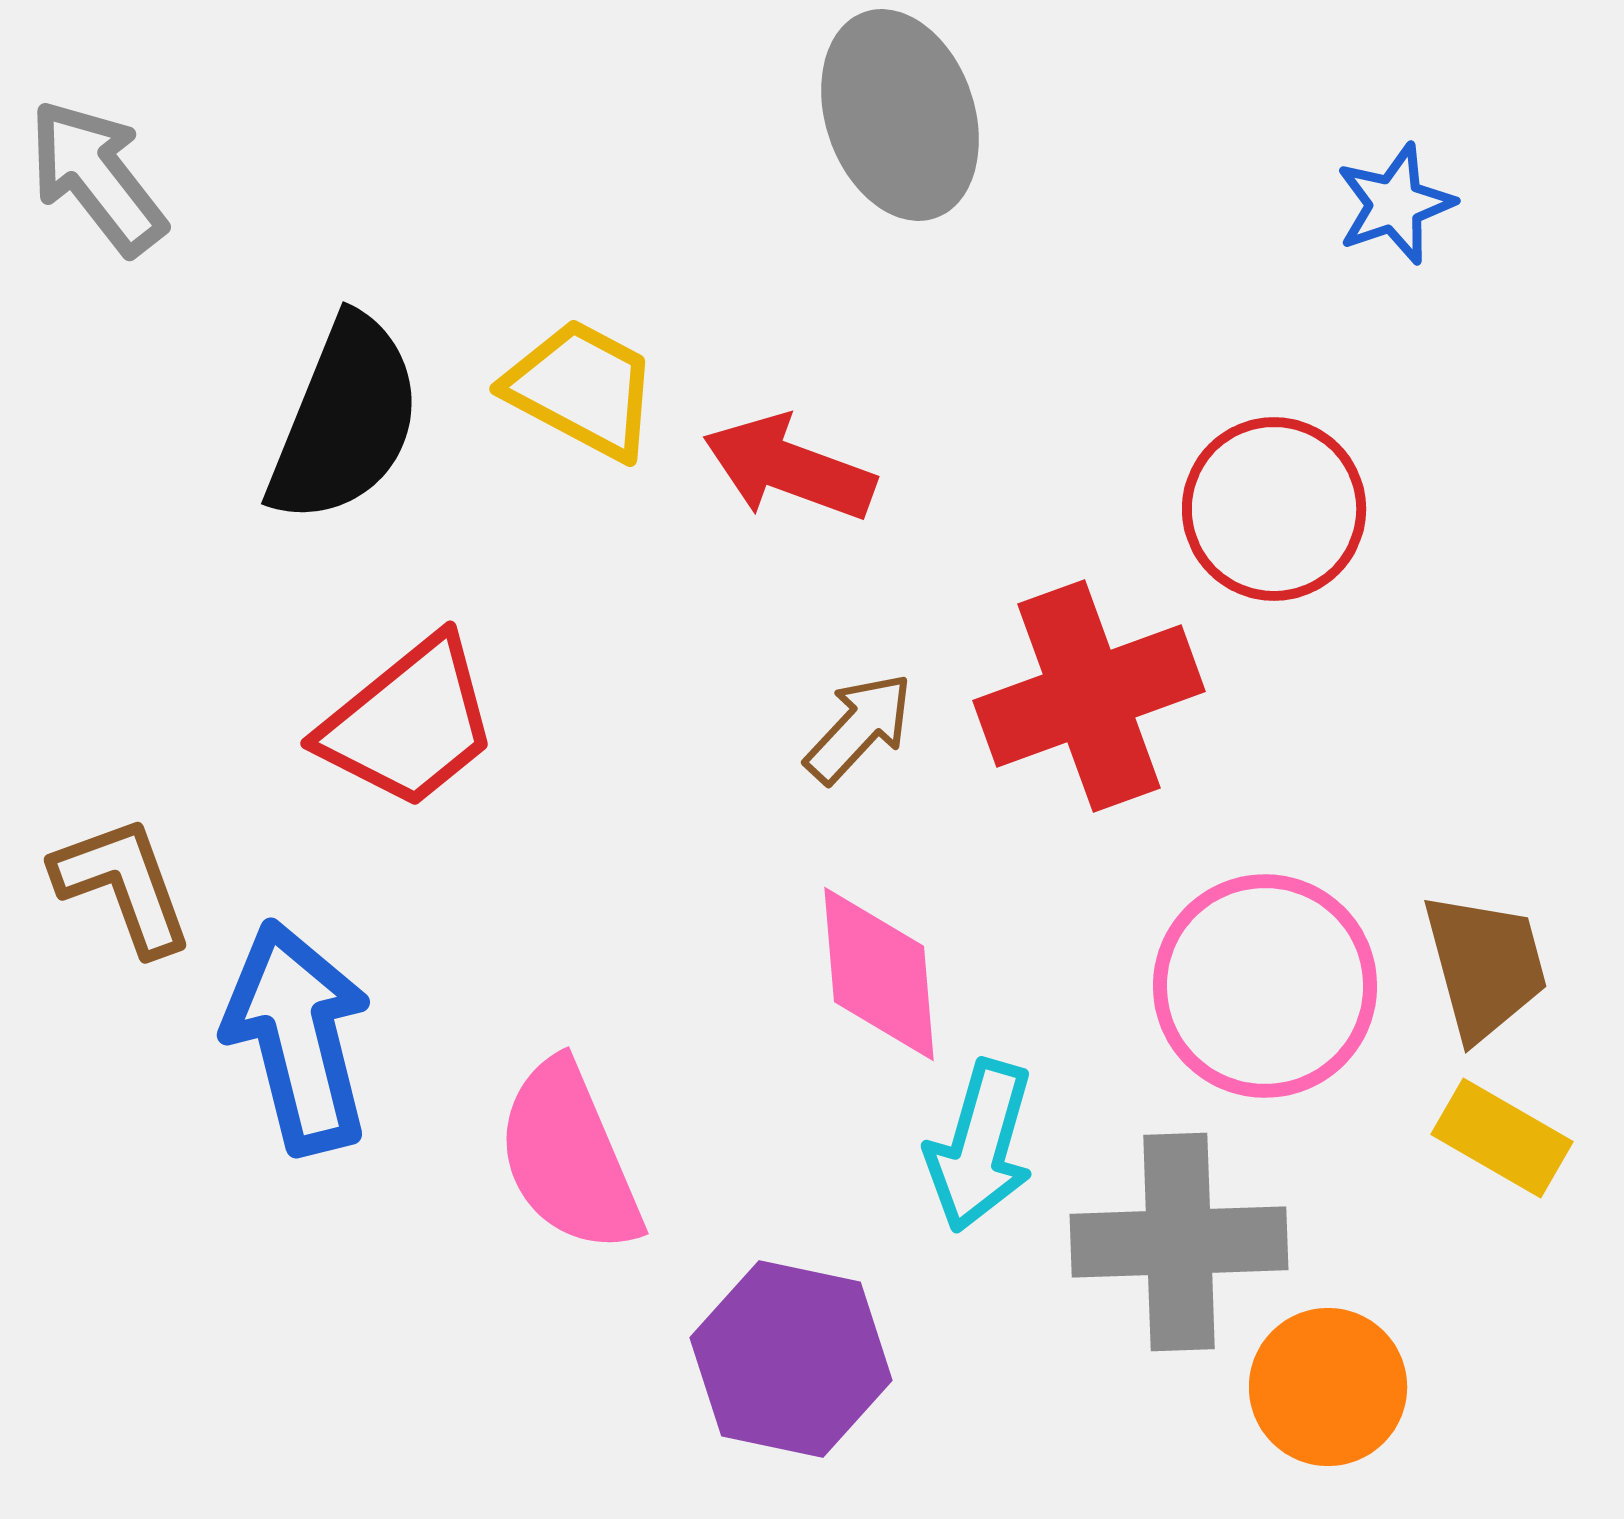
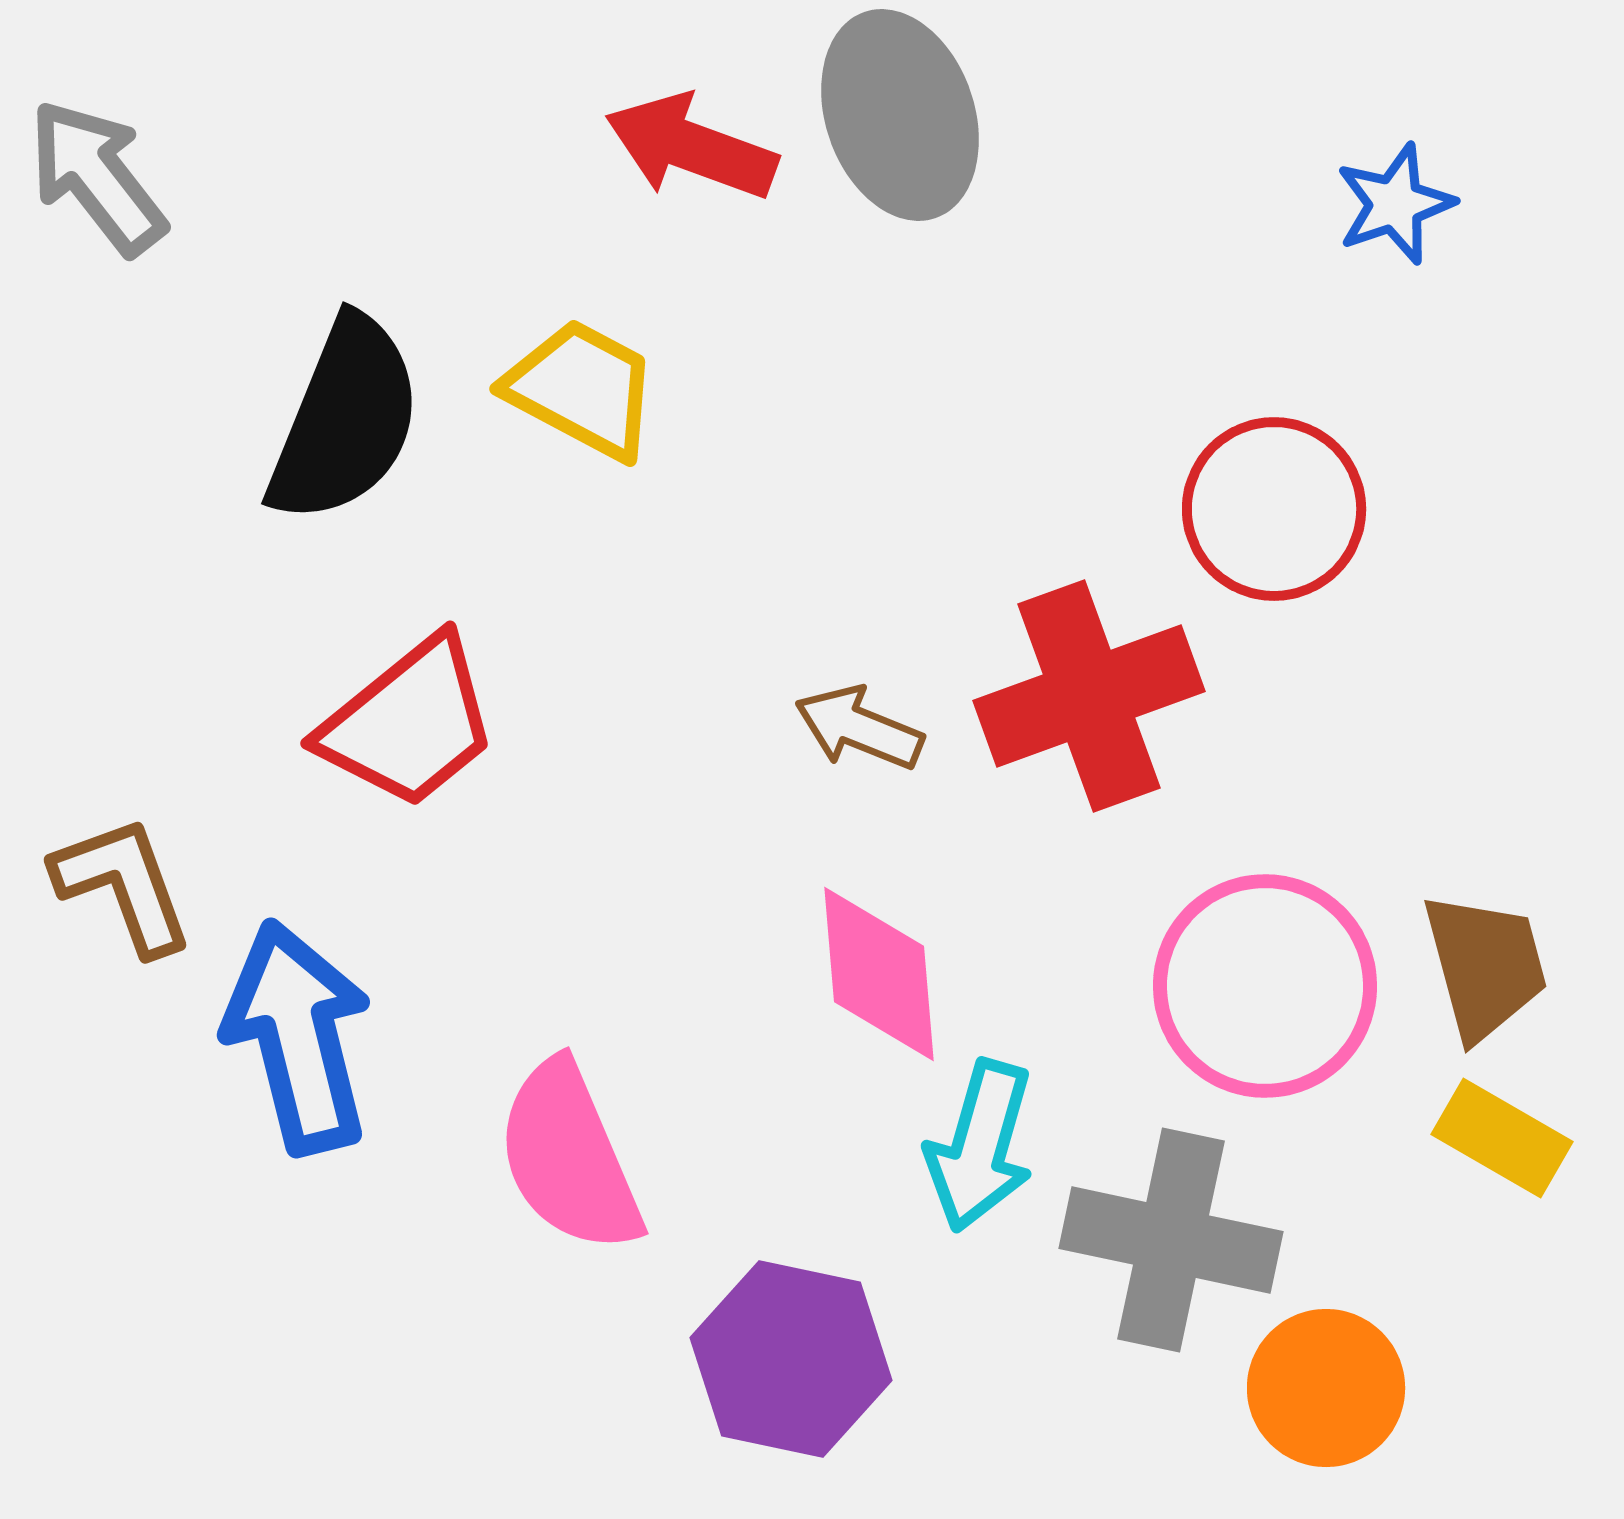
red arrow: moved 98 px left, 321 px up
brown arrow: rotated 111 degrees counterclockwise
gray cross: moved 8 px left, 2 px up; rotated 14 degrees clockwise
orange circle: moved 2 px left, 1 px down
